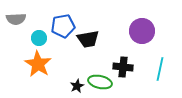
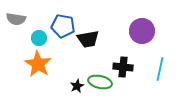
gray semicircle: rotated 12 degrees clockwise
blue pentagon: rotated 20 degrees clockwise
